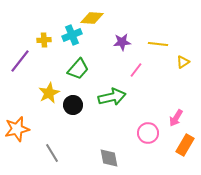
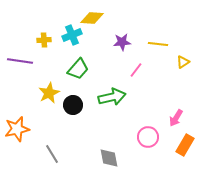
purple line: rotated 60 degrees clockwise
pink circle: moved 4 px down
gray line: moved 1 px down
